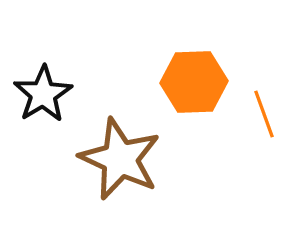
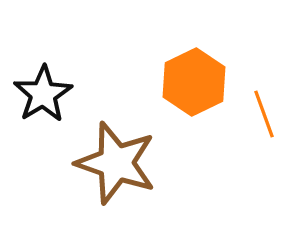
orange hexagon: rotated 24 degrees counterclockwise
brown star: moved 4 px left, 4 px down; rotated 6 degrees counterclockwise
